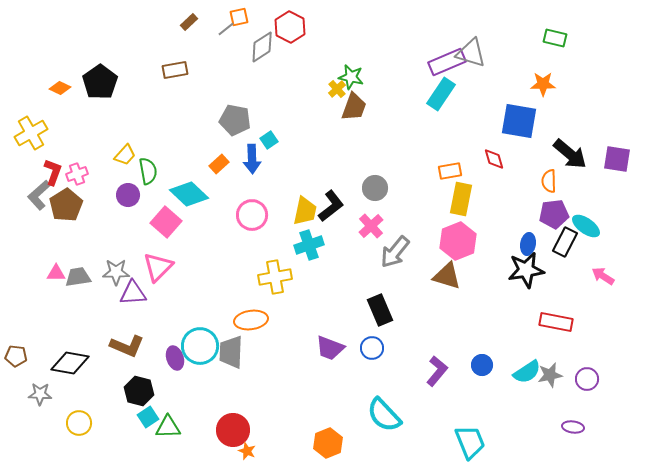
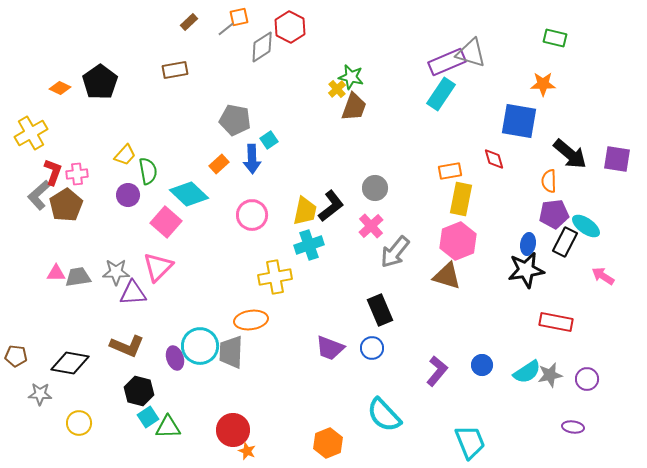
pink cross at (77, 174): rotated 15 degrees clockwise
